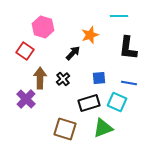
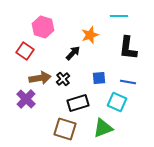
brown arrow: rotated 80 degrees clockwise
blue line: moved 1 px left, 1 px up
black rectangle: moved 11 px left
